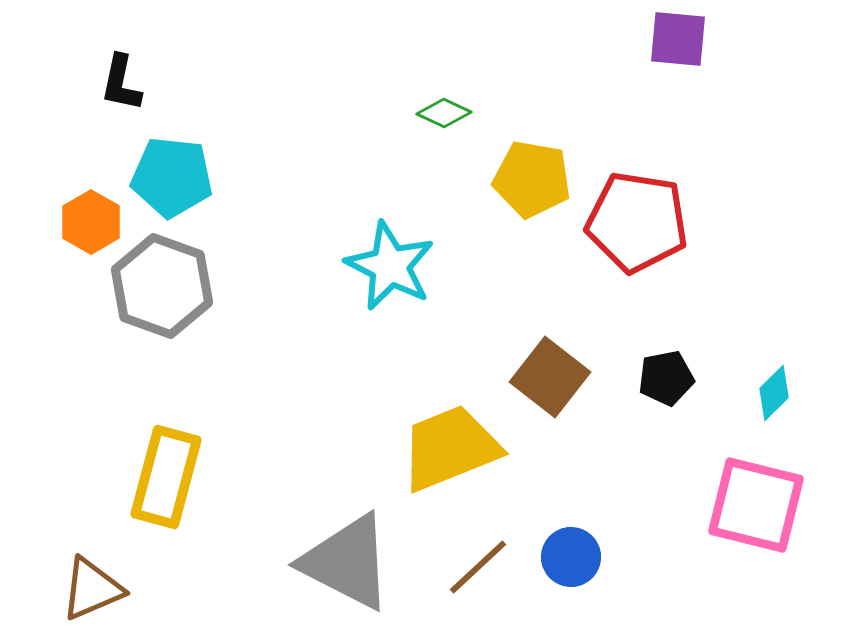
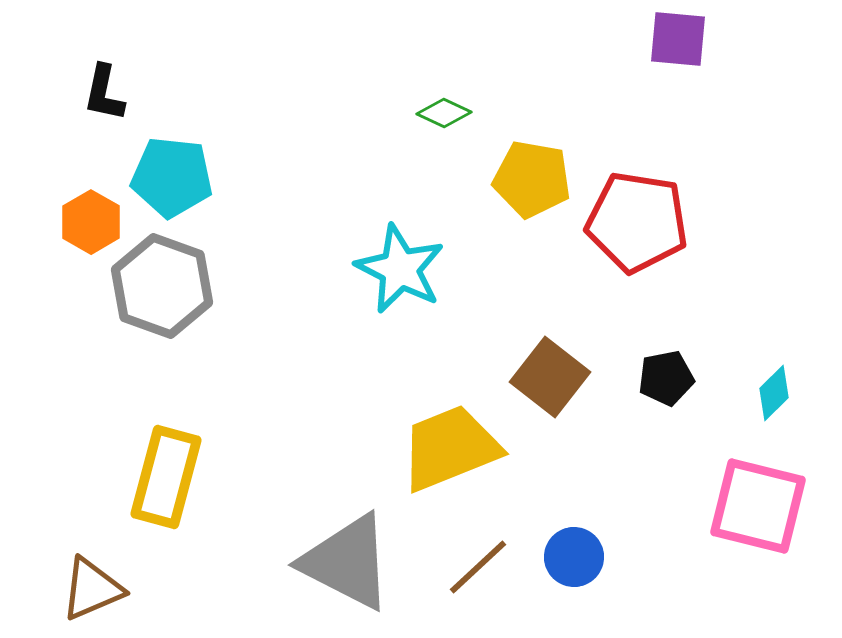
black L-shape: moved 17 px left, 10 px down
cyan star: moved 10 px right, 3 px down
pink square: moved 2 px right, 1 px down
blue circle: moved 3 px right
